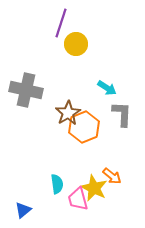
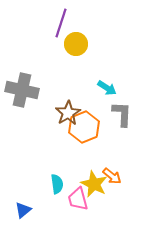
gray cross: moved 4 px left
yellow star: moved 4 px up
